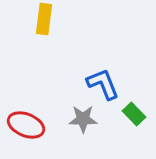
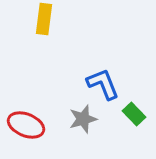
gray star: rotated 16 degrees counterclockwise
